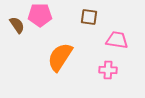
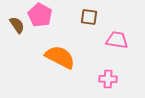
pink pentagon: rotated 30 degrees clockwise
orange semicircle: rotated 84 degrees clockwise
pink cross: moved 9 px down
